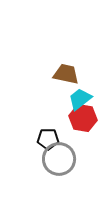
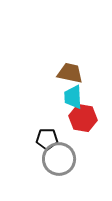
brown trapezoid: moved 4 px right, 1 px up
cyan trapezoid: moved 7 px left, 2 px up; rotated 55 degrees counterclockwise
black pentagon: moved 1 px left
